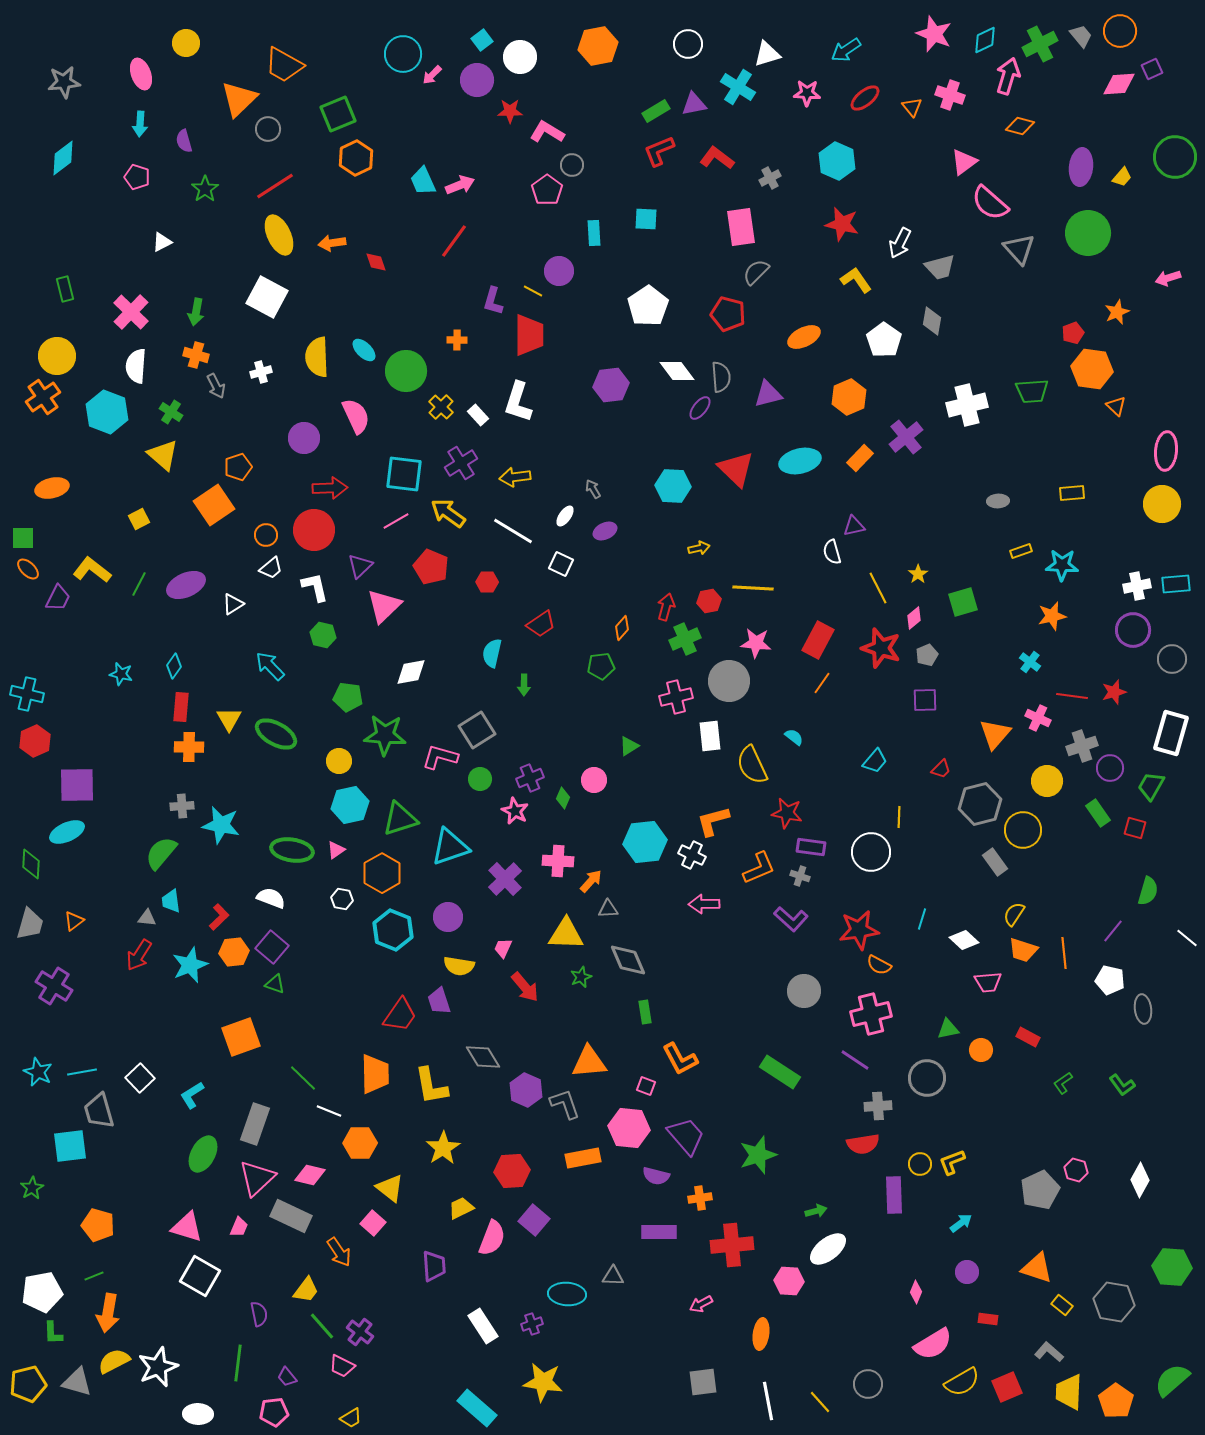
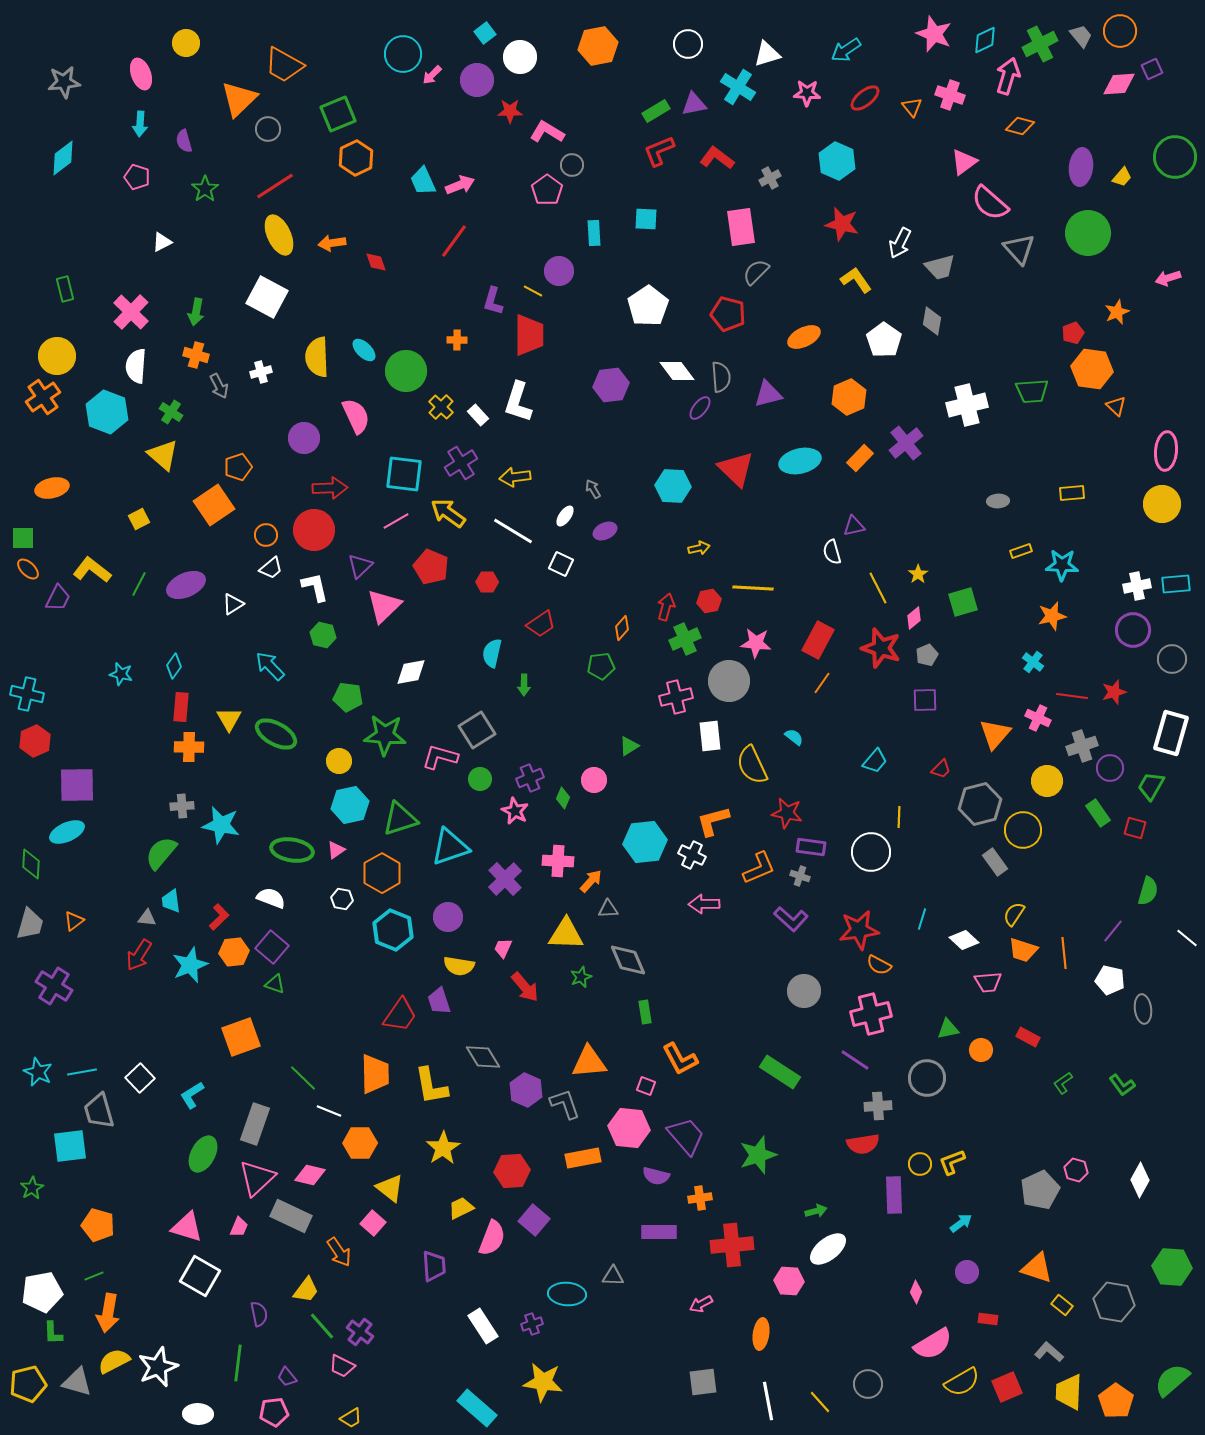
cyan square at (482, 40): moved 3 px right, 7 px up
gray arrow at (216, 386): moved 3 px right
purple cross at (906, 437): moved 6 px down
cyan cross at (1030, 662): moved 3 px right
